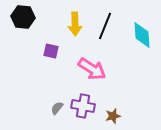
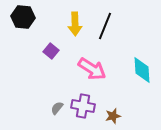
cyan diamond: moved 35 px down
purple square: rotated 28 degrees clockwise
